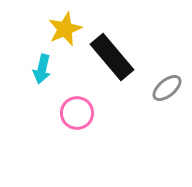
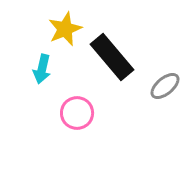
gray ellipse: moved 2 px left, 2 px up
